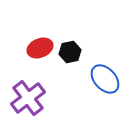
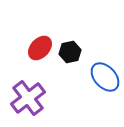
red ellipse: rotated 25 degrees counterclockwise
blue ellipse: moved 2 px up
